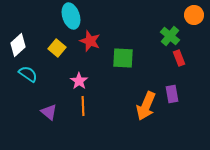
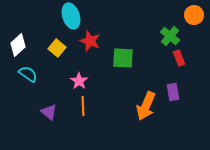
purple rectangle: moved 1 px right, 2 px up
